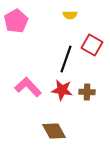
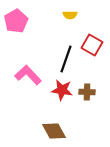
pink L-shape: moved 12 px up
